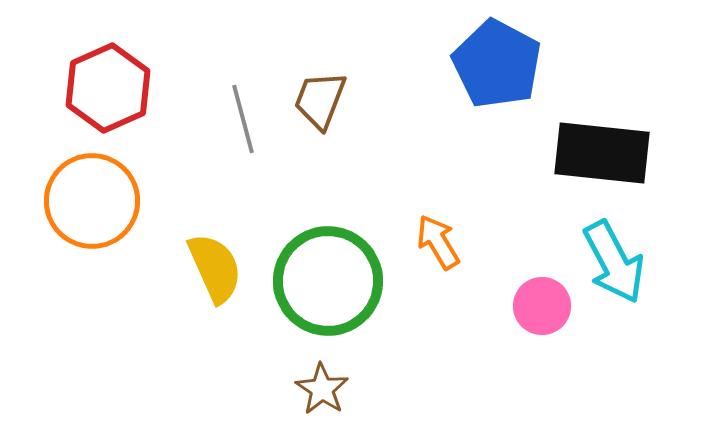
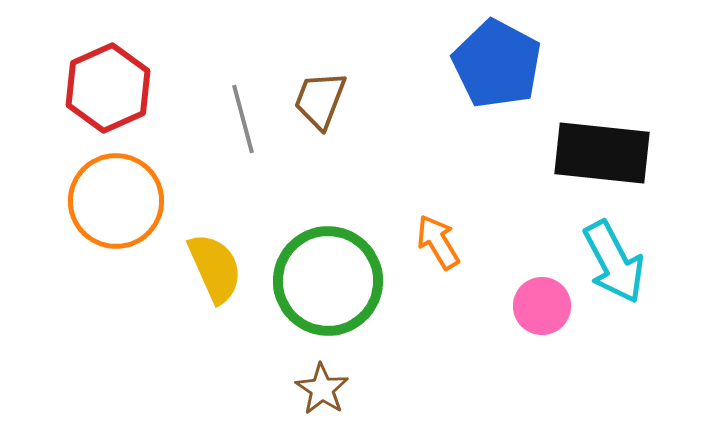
orange circle: moved 24 px right
